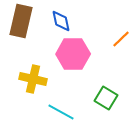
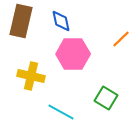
yellow cross: moved 2 px left, 3 px up
